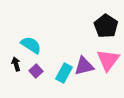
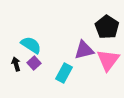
black pentagon: moved 1 px right, 1 px down
purple triangle: moved 16 px up
purple square: moved 2 px left, 8 px up
